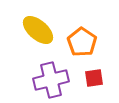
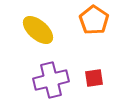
orange pentagon: moved 12 px right, 22 px up
